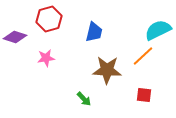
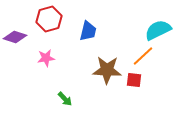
blue trapezoid: moved 6 px left, 1 px up
red square: moved 10 px left, 15 px up
green arrow: moved 19 px left
